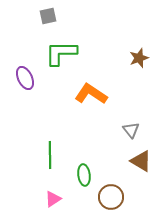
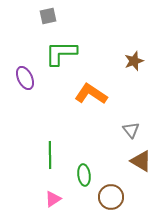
brown star: moved 5 px left, 3 px down
